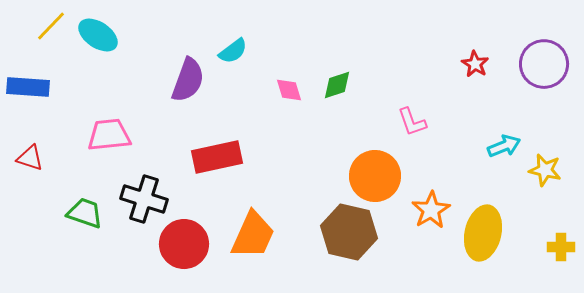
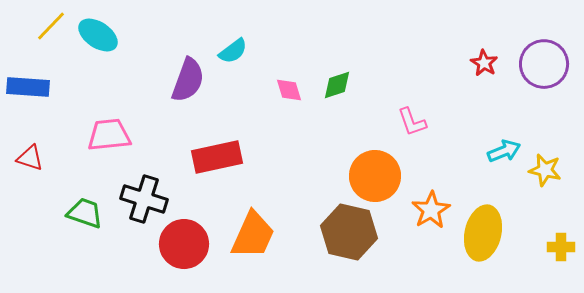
red star: moved 9 px right, 1 px up
cyan arrow: moved 5 px down
